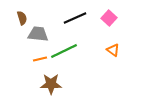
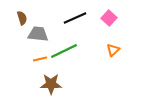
orange triangle: rotated 40 degrees clockwise
